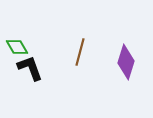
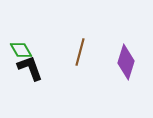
green diamond: moved 4 px right, 3 px down
